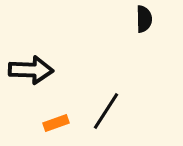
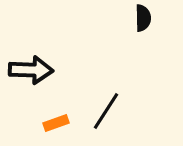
black semicircle: moved 1 px left, 1 px up
